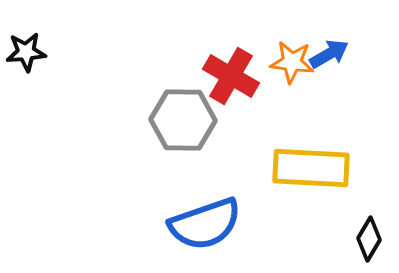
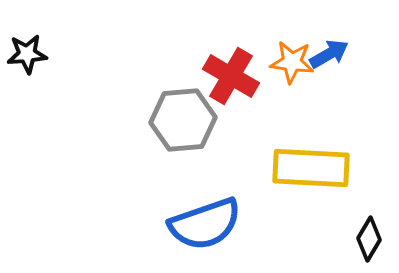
black star: moved 1 px right, 2 px down
gray hexagon: rotated 6 degrees counterclockwise
